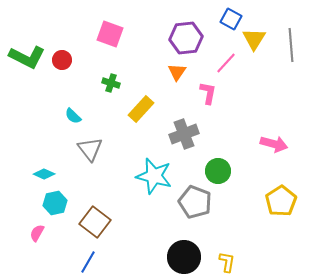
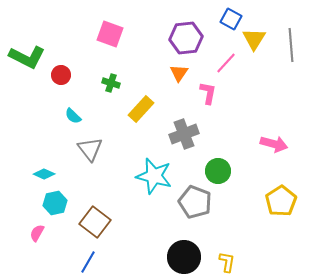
red circle: moved 1 px left, 15 px down
orange triangle: moved 2 px right, 1 px down
